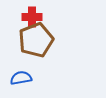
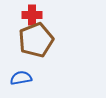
red cross: moved 2 px up
